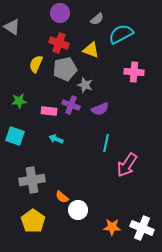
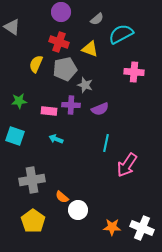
purple circle: moved 1 px right, 1 px up
red cross: moved 1 px up
yellow triangle: moved 1 px left, 1 px up
purple cross: rotated 18 degrees counterclockwise
